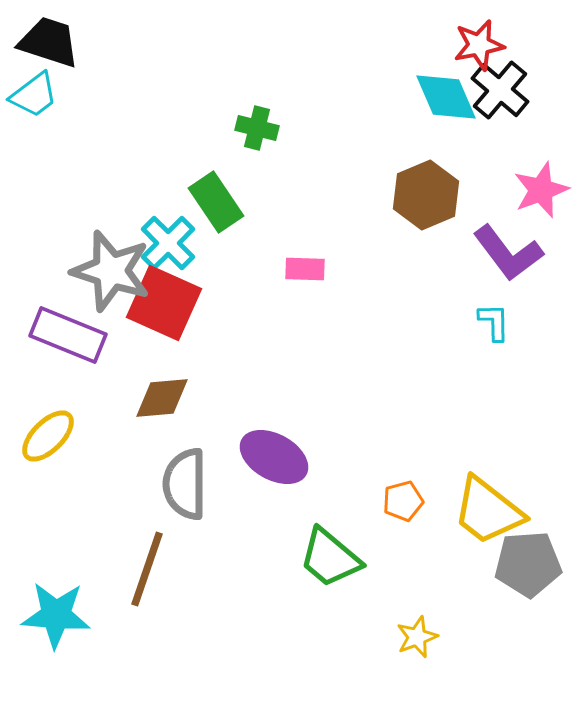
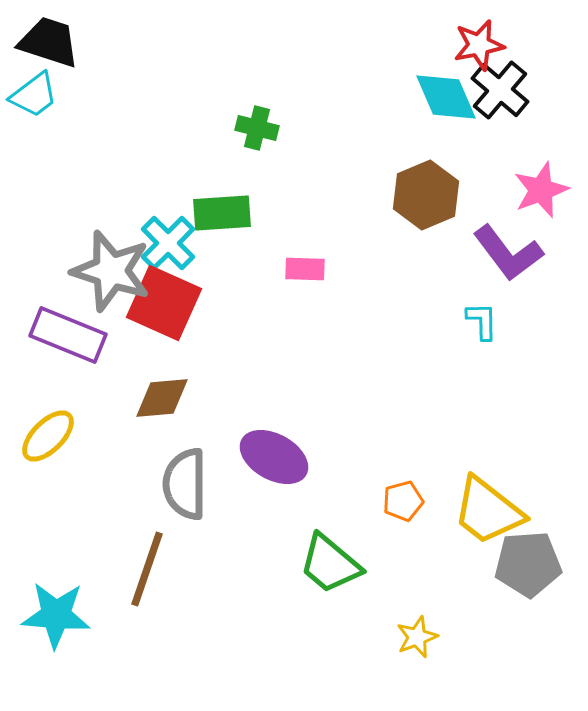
green rectangle: moved 6 px right, 11 px down; rotated 60 degrees counterclockwise
cyan L-shape: moved 12 px left, 1 px up
green trapezoid: moved 6 px down
